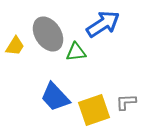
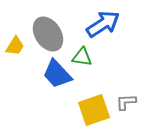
green triangle: moved 6 px right, 5 px down; rotated 15 degrees clockwise
blue trapezoid: moved 2 px right, 23 px up
